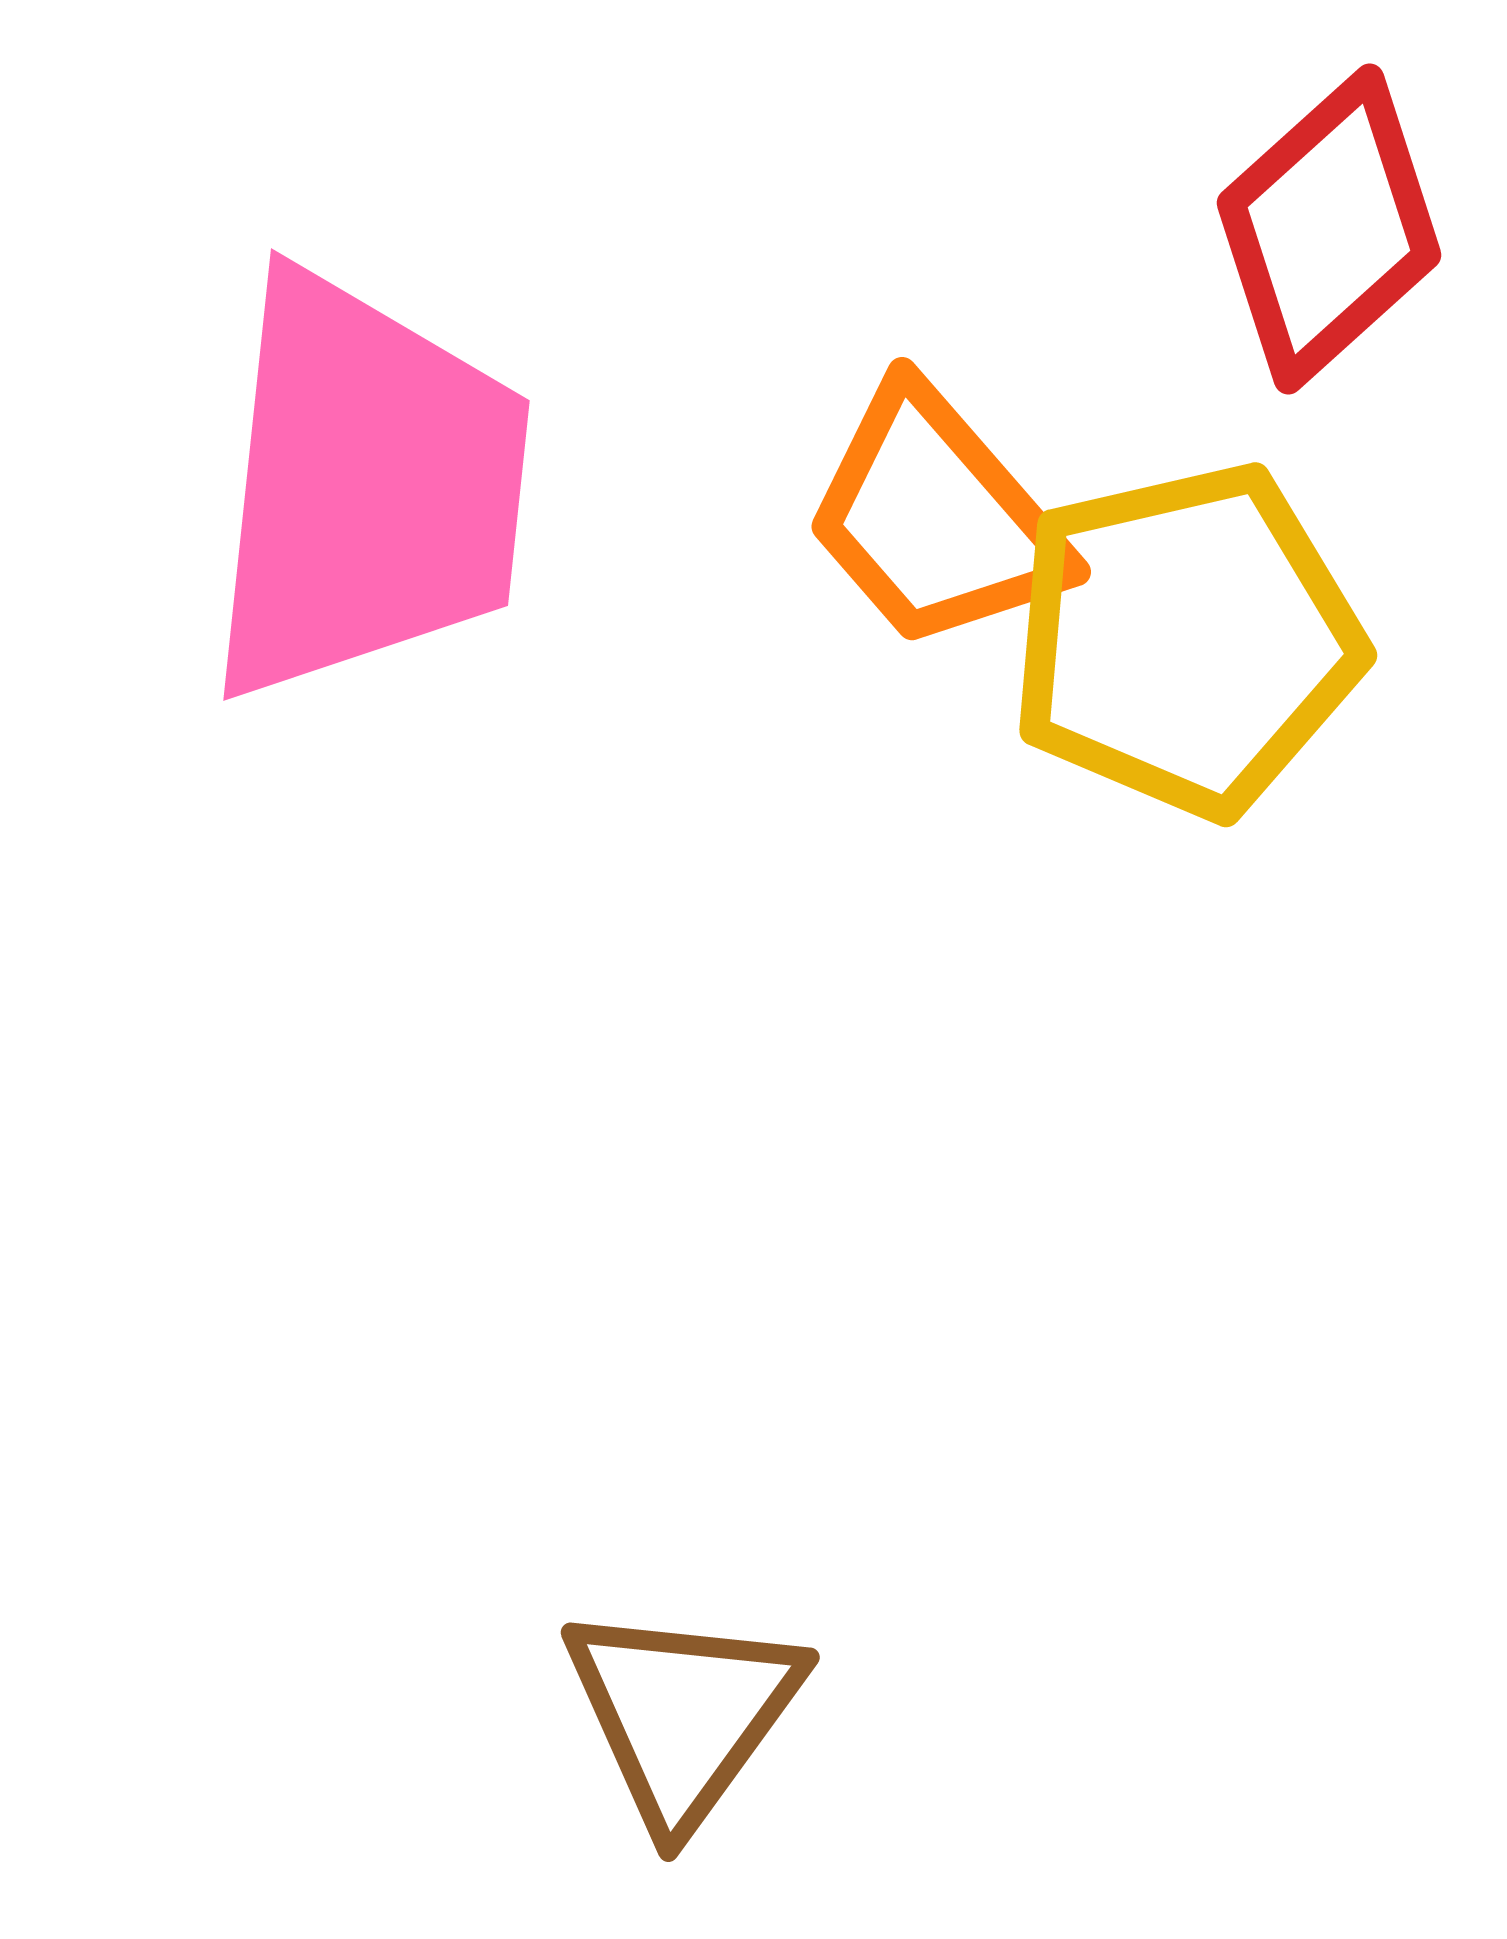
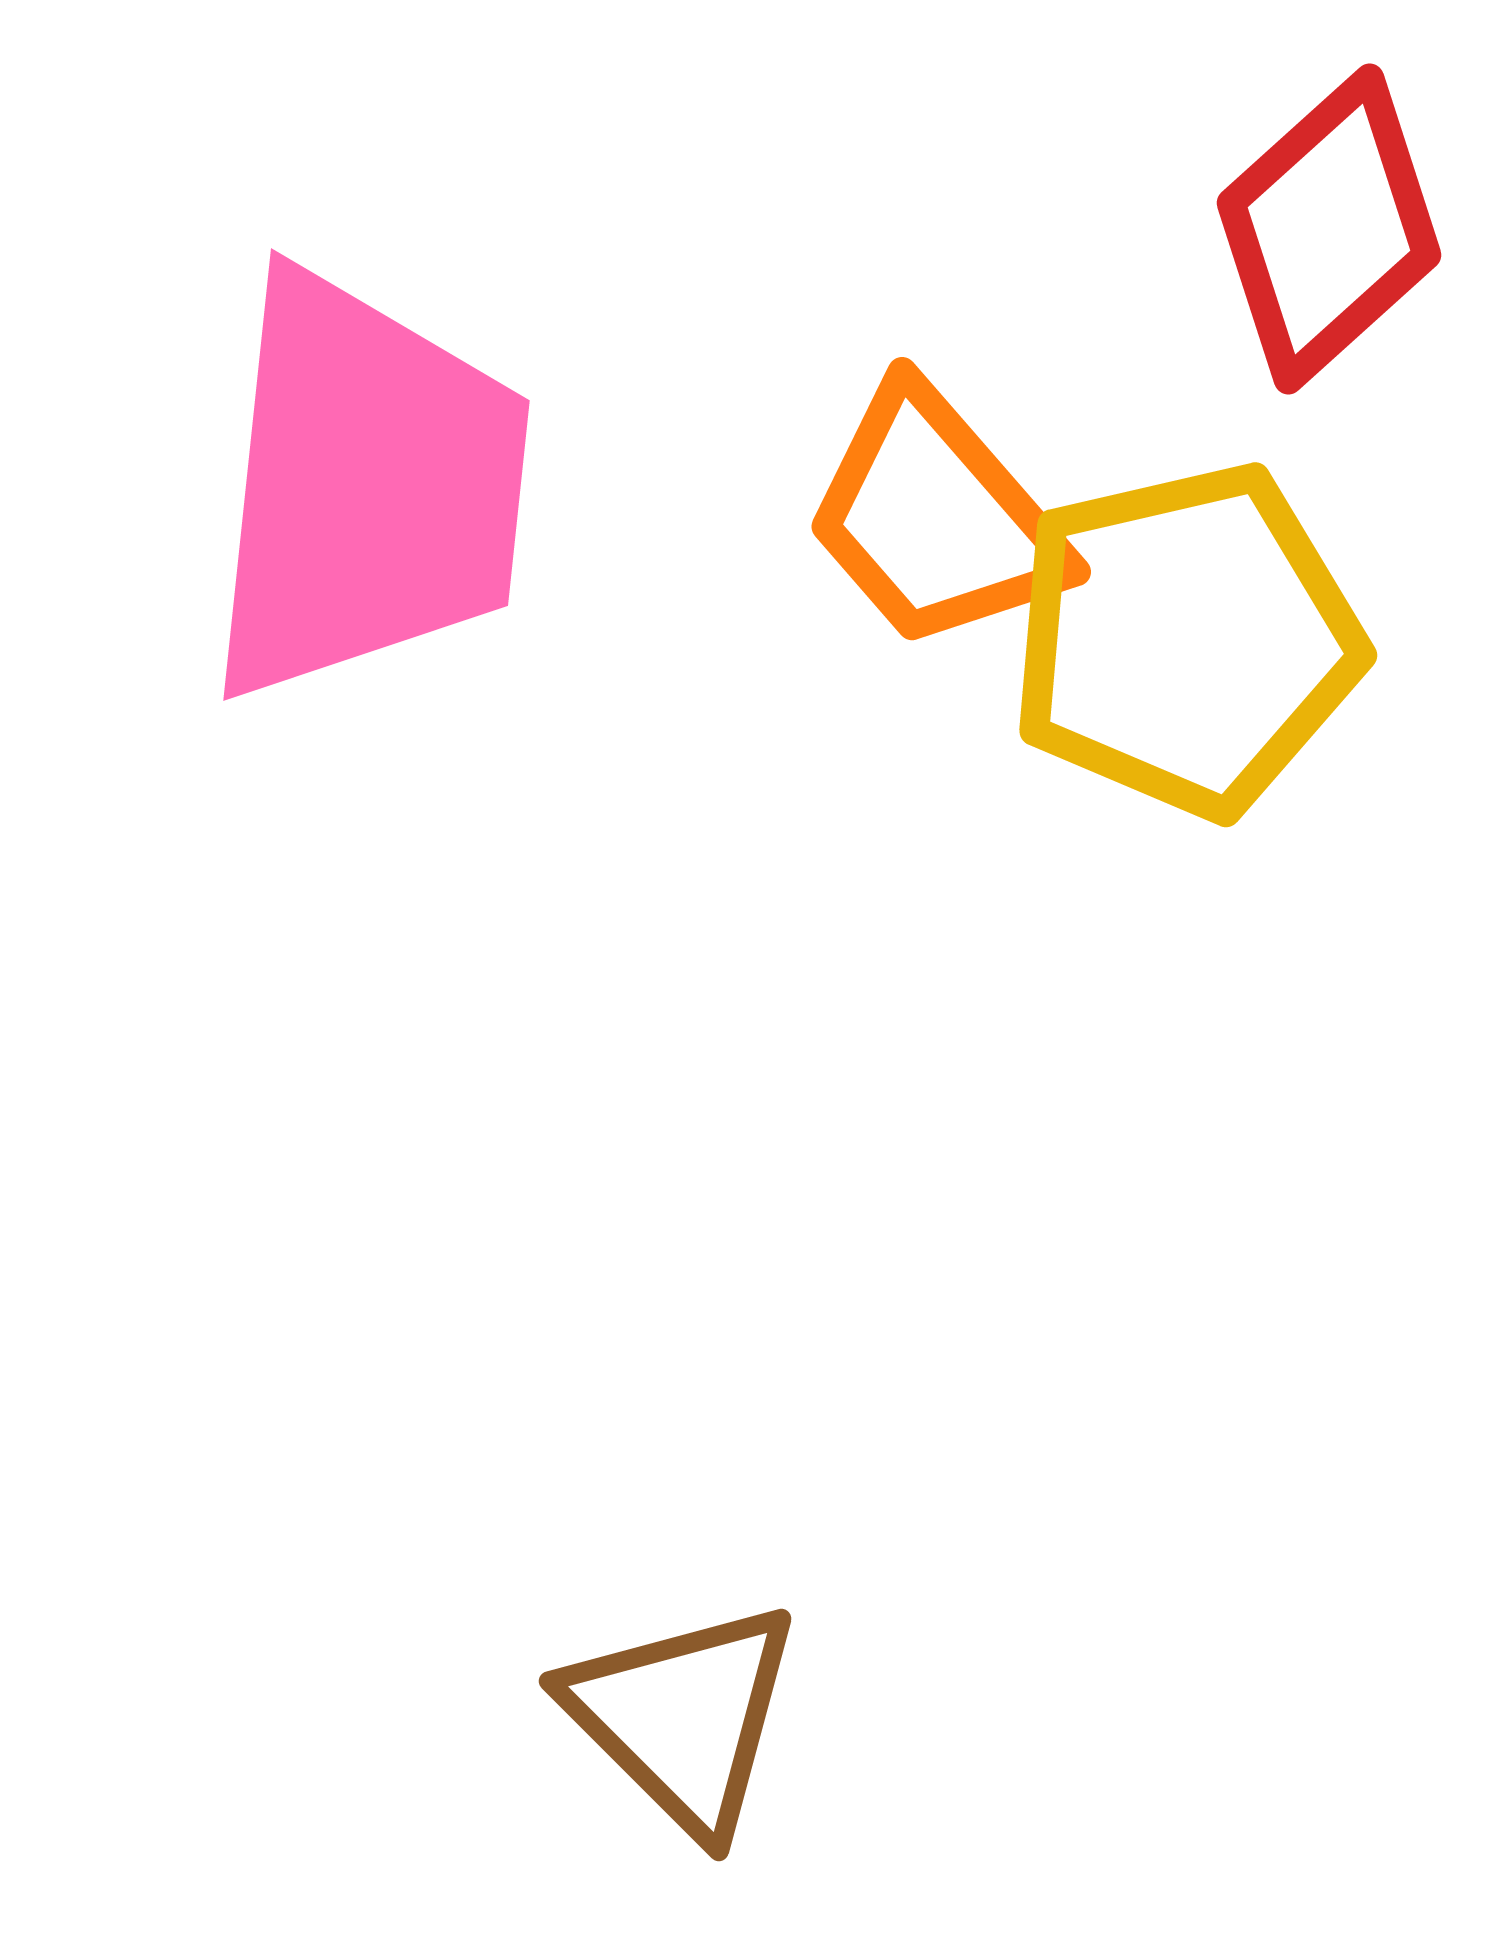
brown triangle: moved 3 px down; rotated 21 degrees counterclockwise
